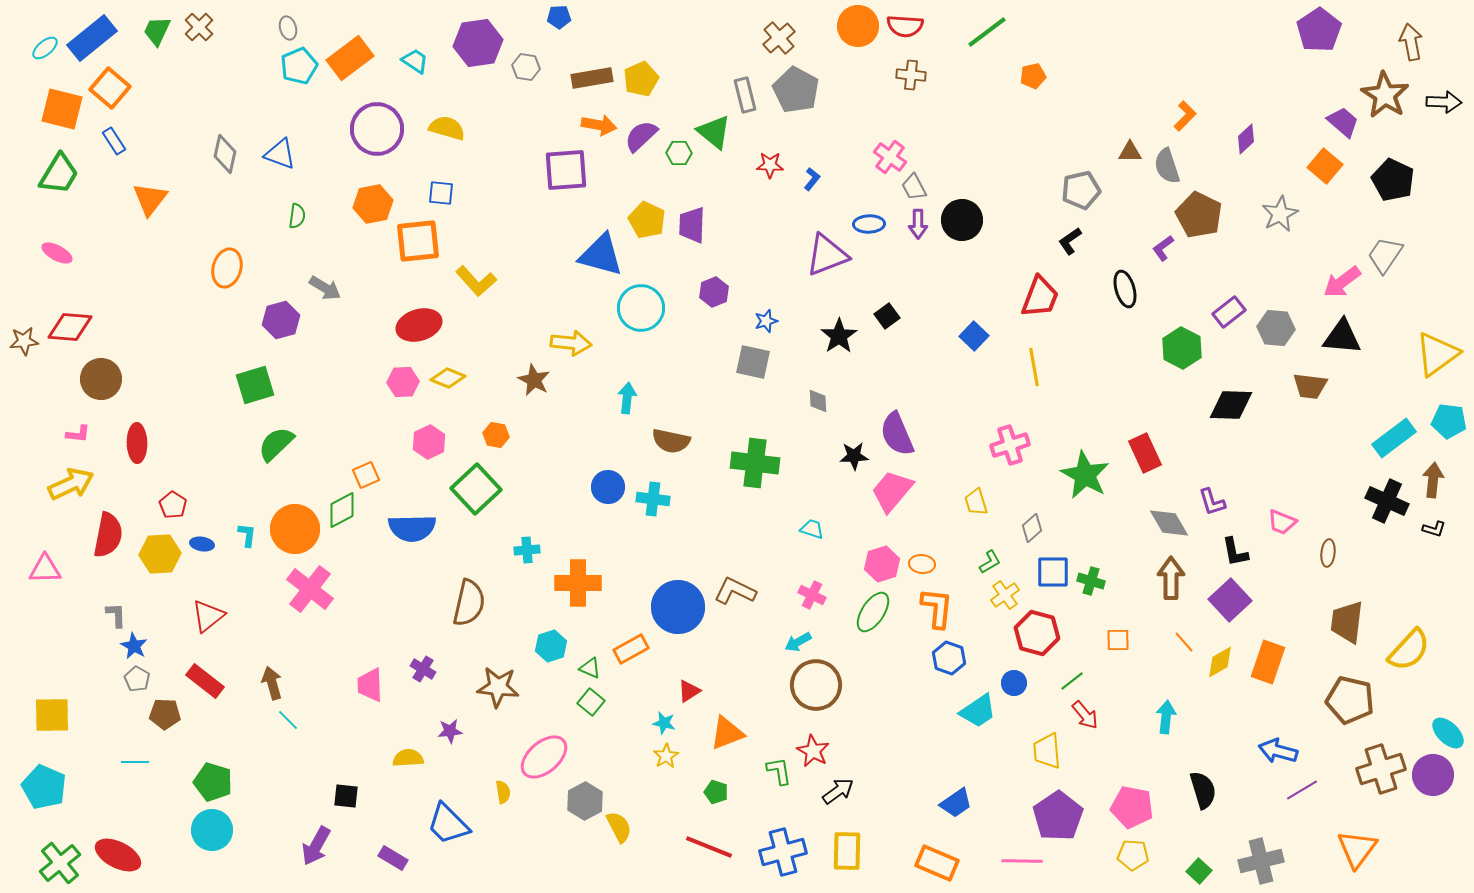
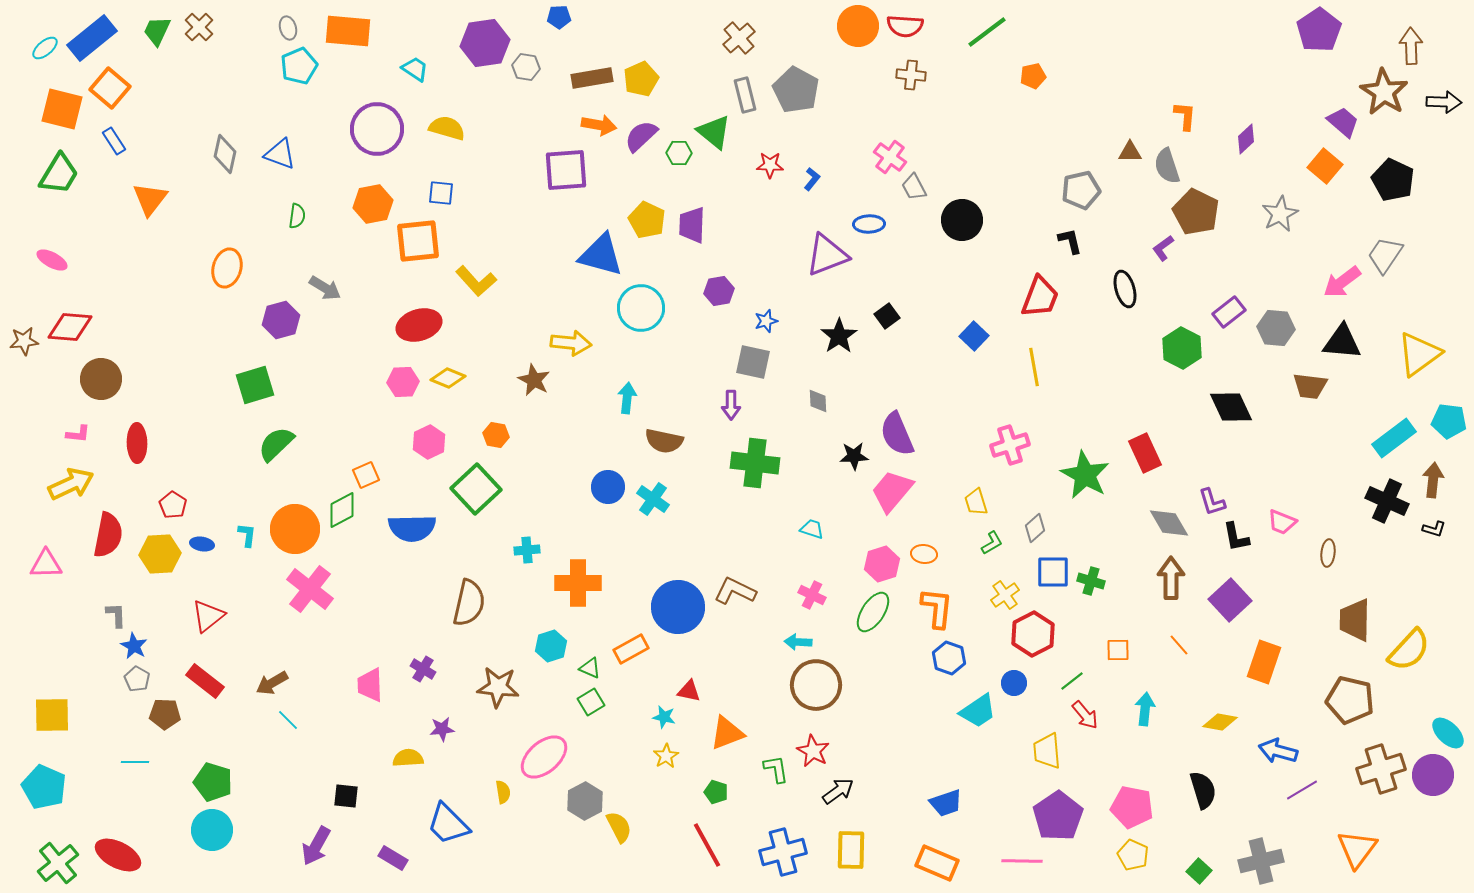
brown cross at (779, 38): moved 40 px left
brown arrow at (1411, 42): moved 4 px down; rotated 9 degrees clockwise
purple hexagon at (478, 43): moved 7 px right
orange rectangle at (350, 58): moved 2 px left, 27 px up; rotated 42 degrees clockwise
cyan trapezoid at (415, 61): moved 8 px down
brown star at (1385, 95): moved 1 px left, 3 px up
orange L-shape at (1185, 116): rotated 40 degrees counterclockwise
brown pentagon at (1199, 215): moved 3 px left, 3 px up
purple arrow at (918, 224): moved 187 px left, 181 px down
black L-shape at (1070, 241): rotated 112 degrees clockwise
pink ellipse at (57, 253): moved 5 px left, 7 px down
purple hexagon at (714, 292): moved 5 px right, 1 px up; rotated 12 degrees clockwise
black triangle at (1342, 337): moved 5 px down
yellow triangle at (1437, 354): moved 18 px left
black diamond at (1231, 405): moved 2 px down; rotated 63 degrees clockwise
brown semicircle at (671, 441): moved 7 px left
cyan cross at (653, 499): rotated 28 degrees clockwise
gray diamond at (1032, 528): moved 3 px right
black L-shape at (1235, 552): moved 1 px right, 15 px up
green L-shape at (990, 562): moved 2 px right, 19 px up
orange ellipse at (922, 564): moved 2 px right, 10 px up
pink triangle at (45, 569): moved 1 px right, 5 px up
brown trapezoid at (1347, 622): moved 8 px right, 2 px up; rotated 6 degrees counterclockwise
red hexagon at (1037, 633): moved 4 px left, 1 px down; rotated 18 degrees clockwise
orange square at (1118, 640): moved 10 px down
cyan arrow at (798, 642): rotated 32 degrees clockwise
orange line at (1184, 642): moved 5 px left, 3 px down
yellow diamond at (1220, 662): moved 60 px down; rotated 40 degrees clockwise
orange rectangle at (1268, 662): moved 4 px left
brown arrow at (272, 683): rotated 104 degrees counterclockwise
red triangle at (689, 691): rotated 45 degrees clockwise
green square at (591, 702): rotated 20 degrees clockwise
cyan arrow at (1166, 717): moved 21 px left, 8 px up
cyan star at (664, 723): moved 6 px up
purple star at (450, 731): moved 8 px left, 2 px up
green L-shape at (779, 771): moved 3 px left, 2 px up
blue trapezoid at (956, 803): moved 10 px left; rotated 16 degrees clockwise
red line at (709, 847): moved 2 px left, 2 px up; rotated 39 degrees clockwise
yellow rectangle at (847, 851): moved 4 px right, 1 px up
yellow pentagon at (1133, 855): rotated 20 degrees clockwise
green cross at (60, 863): moved 2 px left
